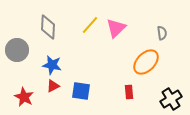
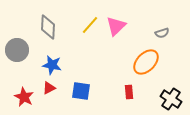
pink triangle: moved 2 px up
gray semicircle: rotated 80 degrees clockwise
red triangle: moved 4 px left, 2 px down
black cross: rotated 25 degrees counterclockwise
